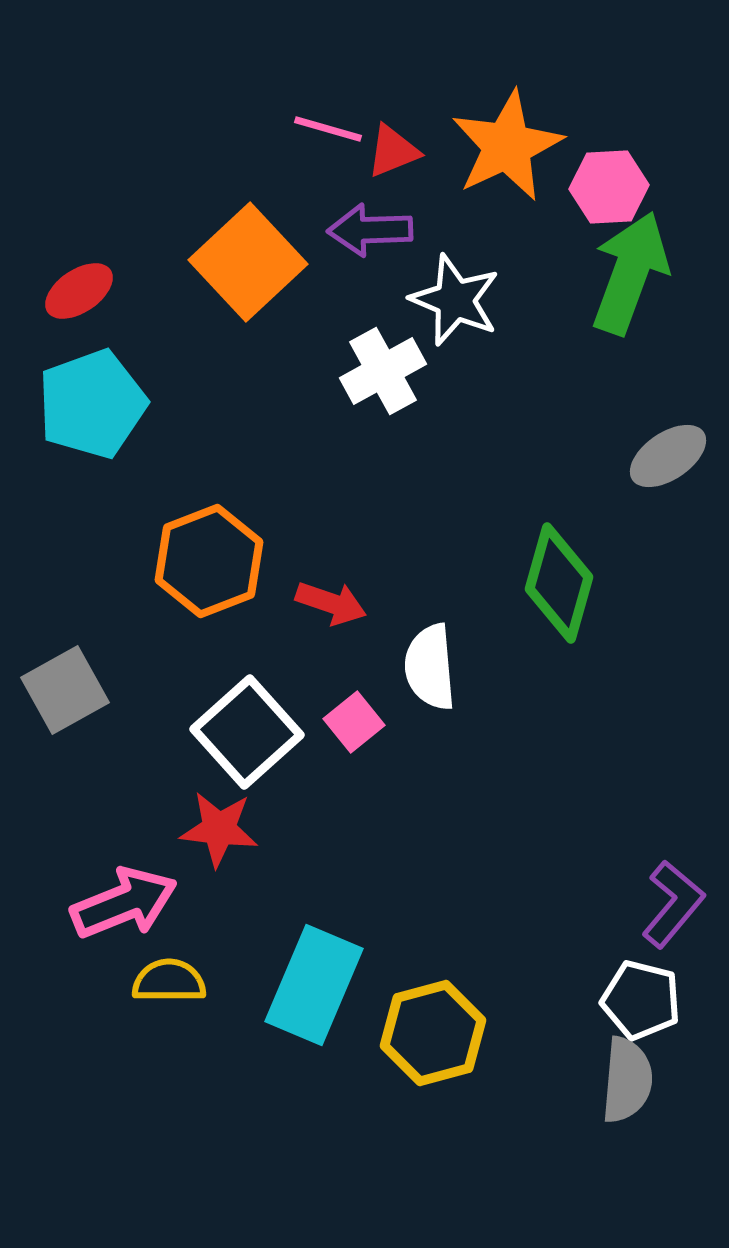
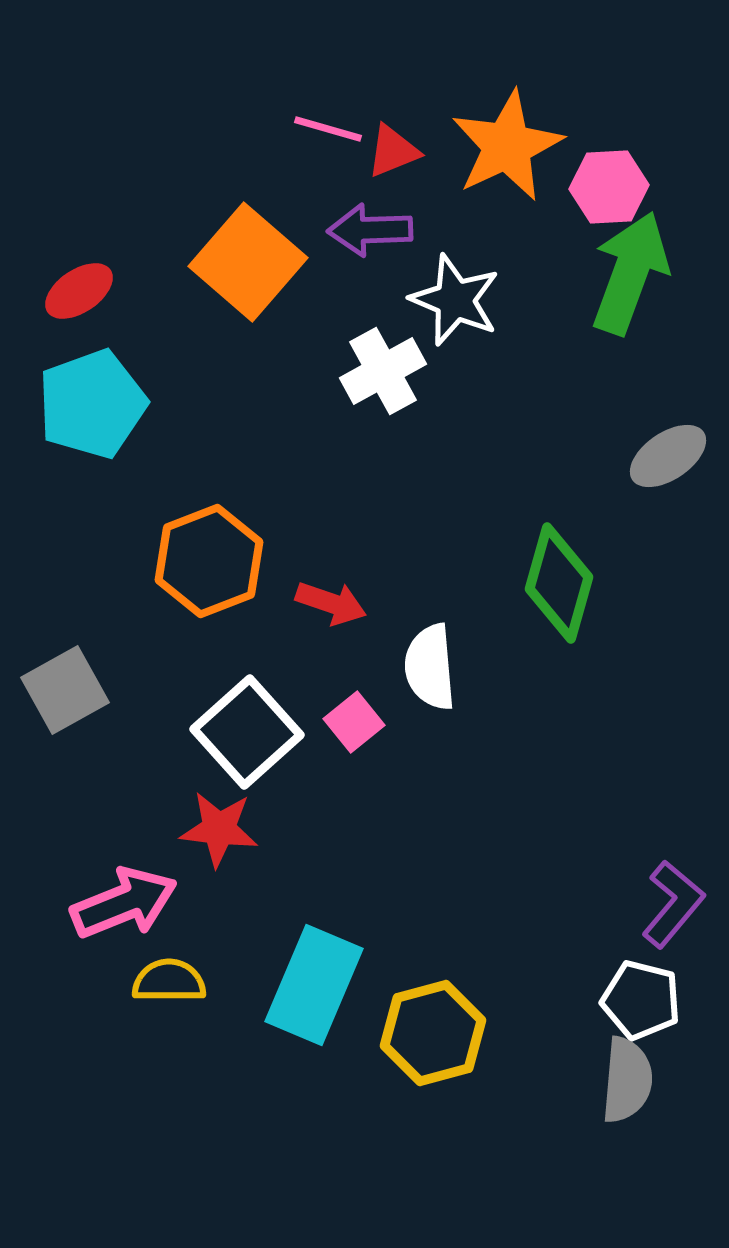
orange square: rotated 6 degrees counterclockwise
